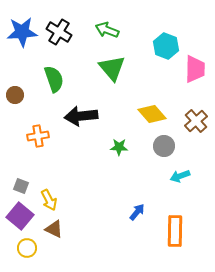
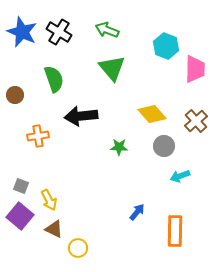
blue star: rotated 28 degrees clockwise
yellow circle: moved 51 px right
